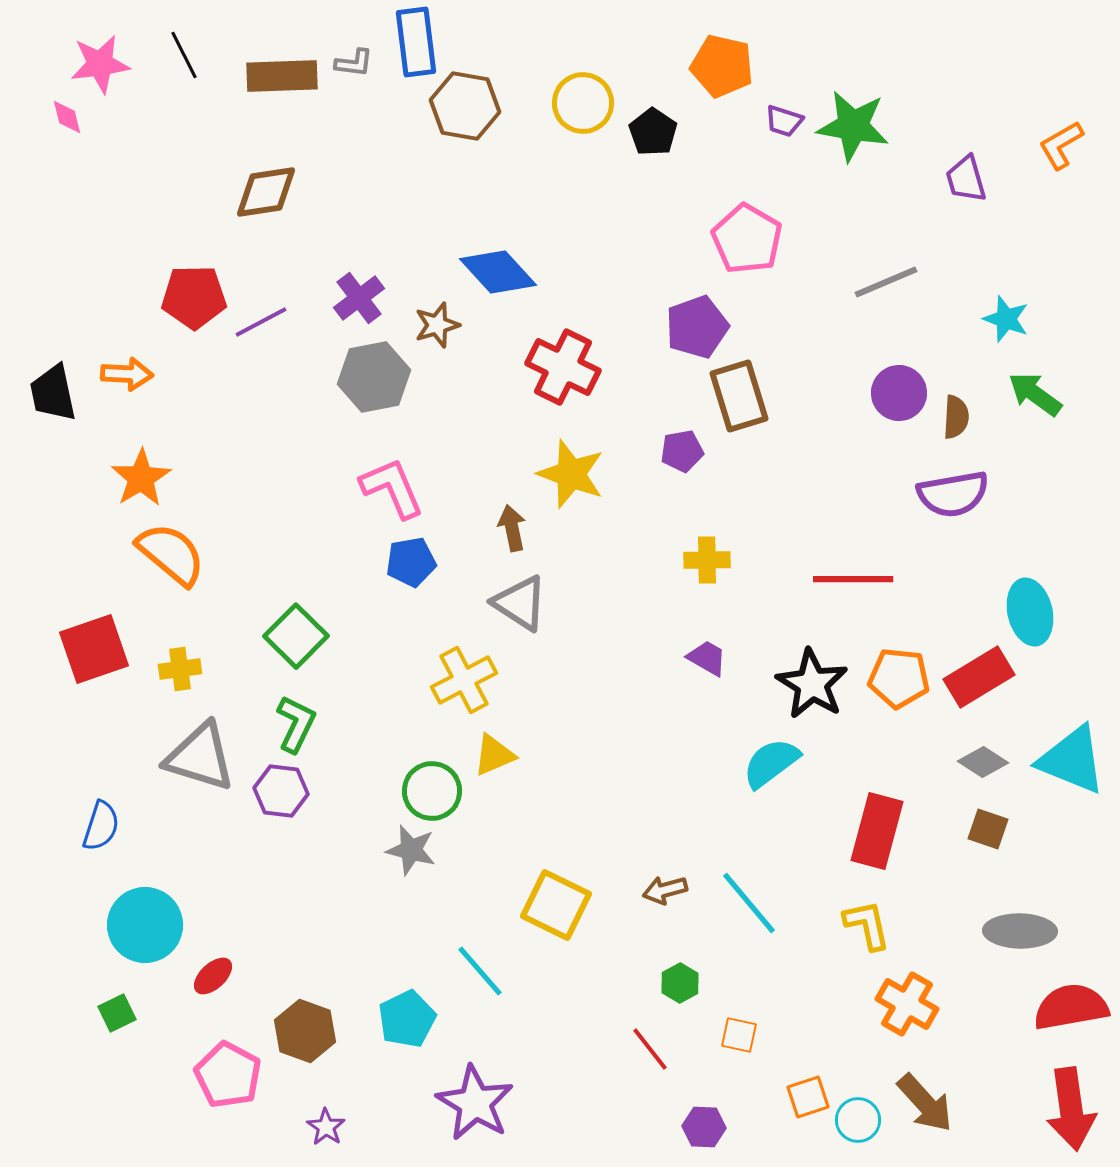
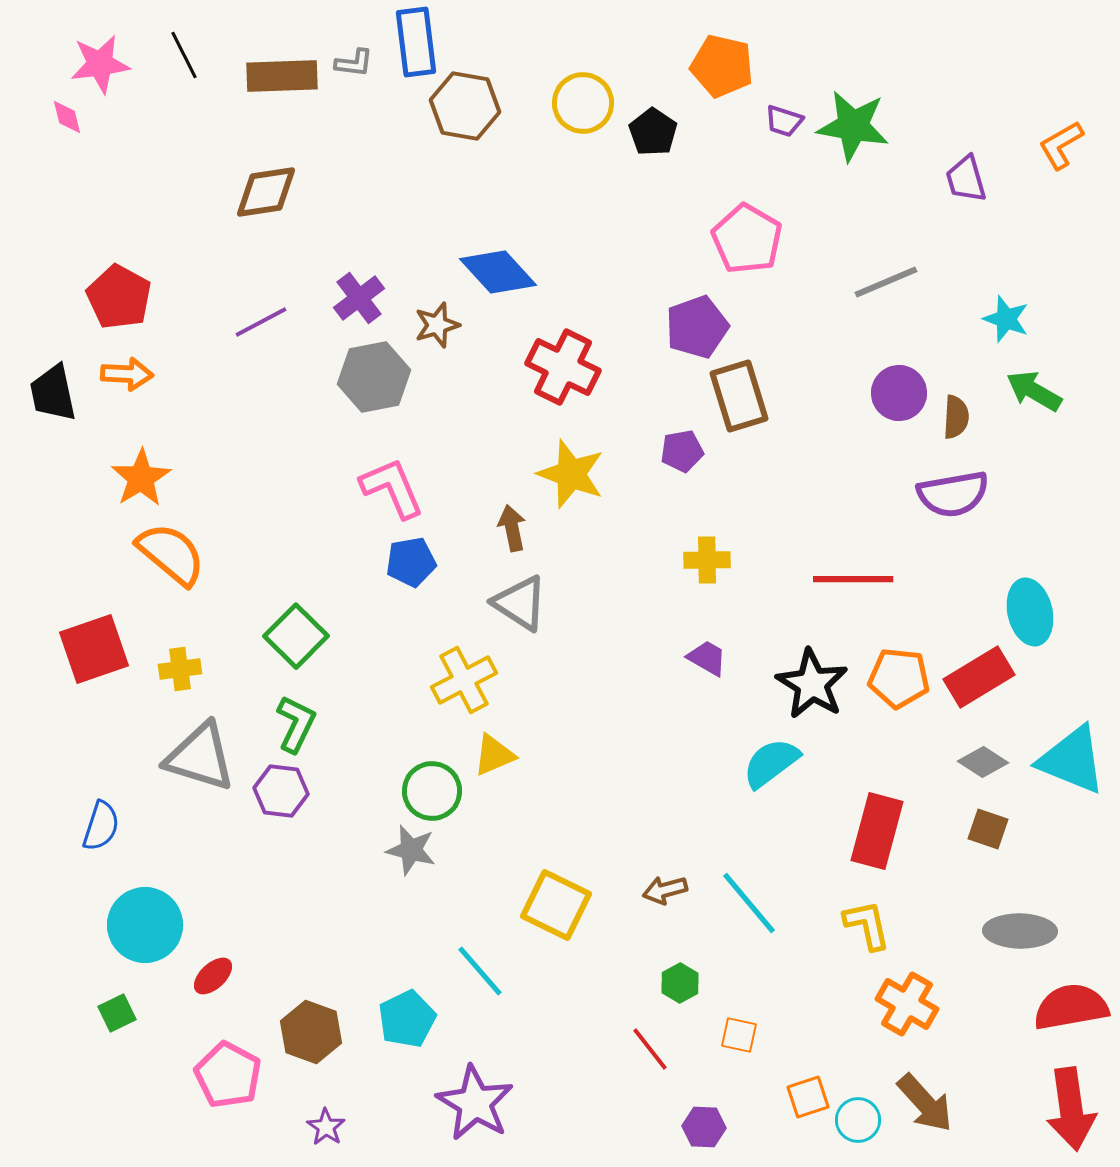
red pentagon at (194, 297): moved 75 px left; rotated 30 degrees clockwise
green arrow at (1035, 394): moved 1 px left, 3 px up; rotated 6 degrees counterclockwise
brown hexagon at (305, 1031): moved 6 px right, 1 px down
